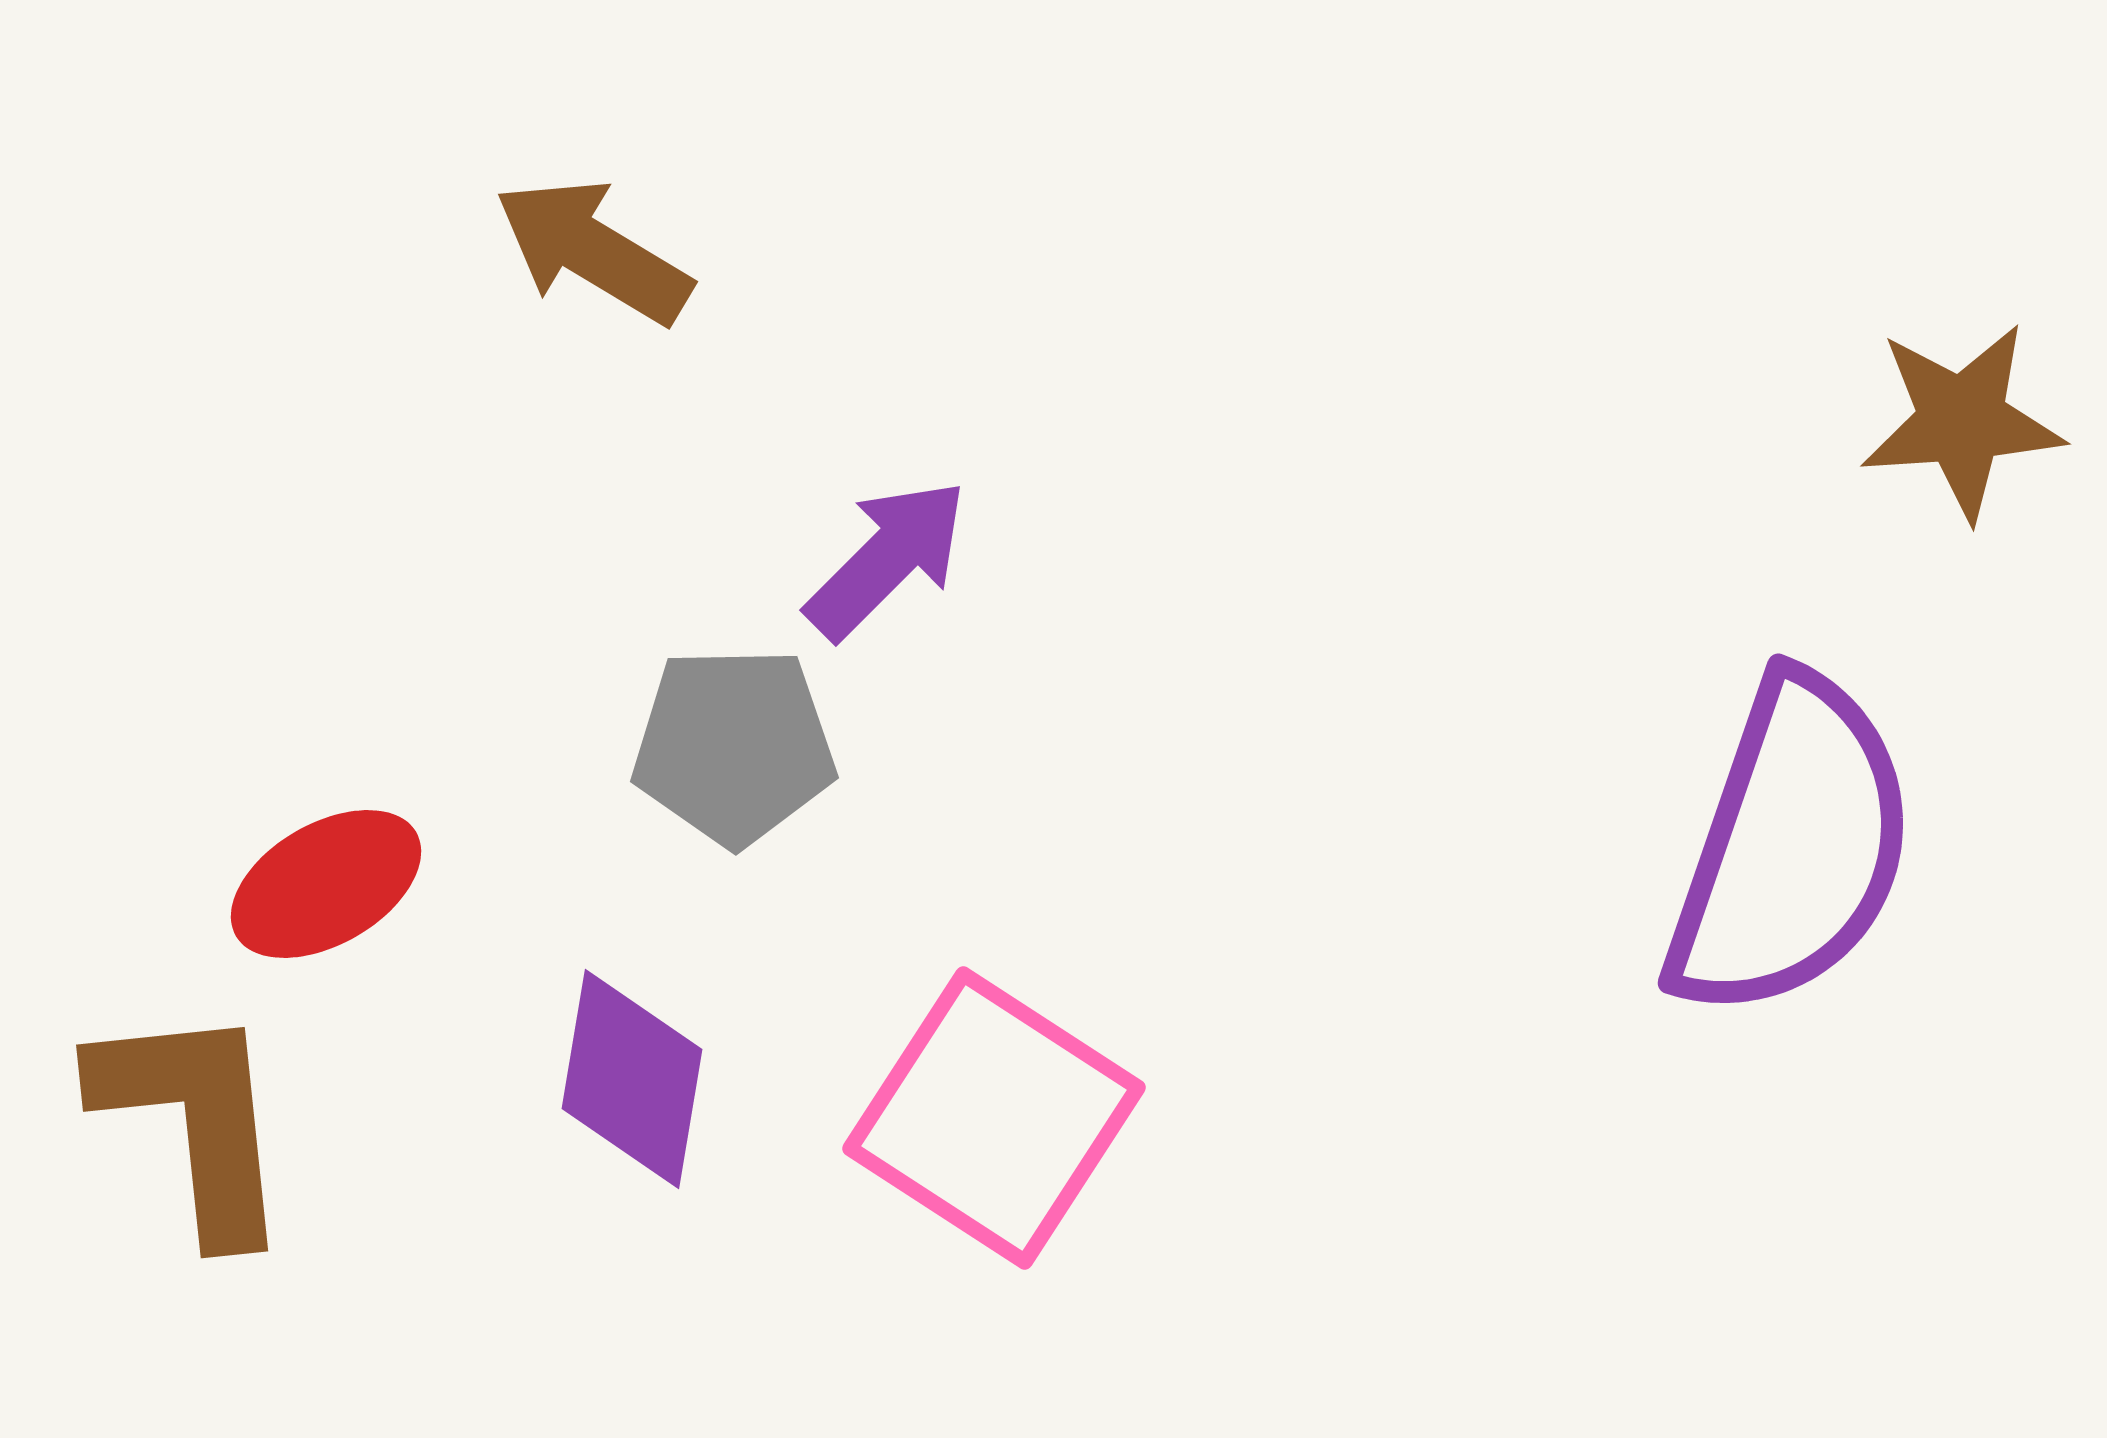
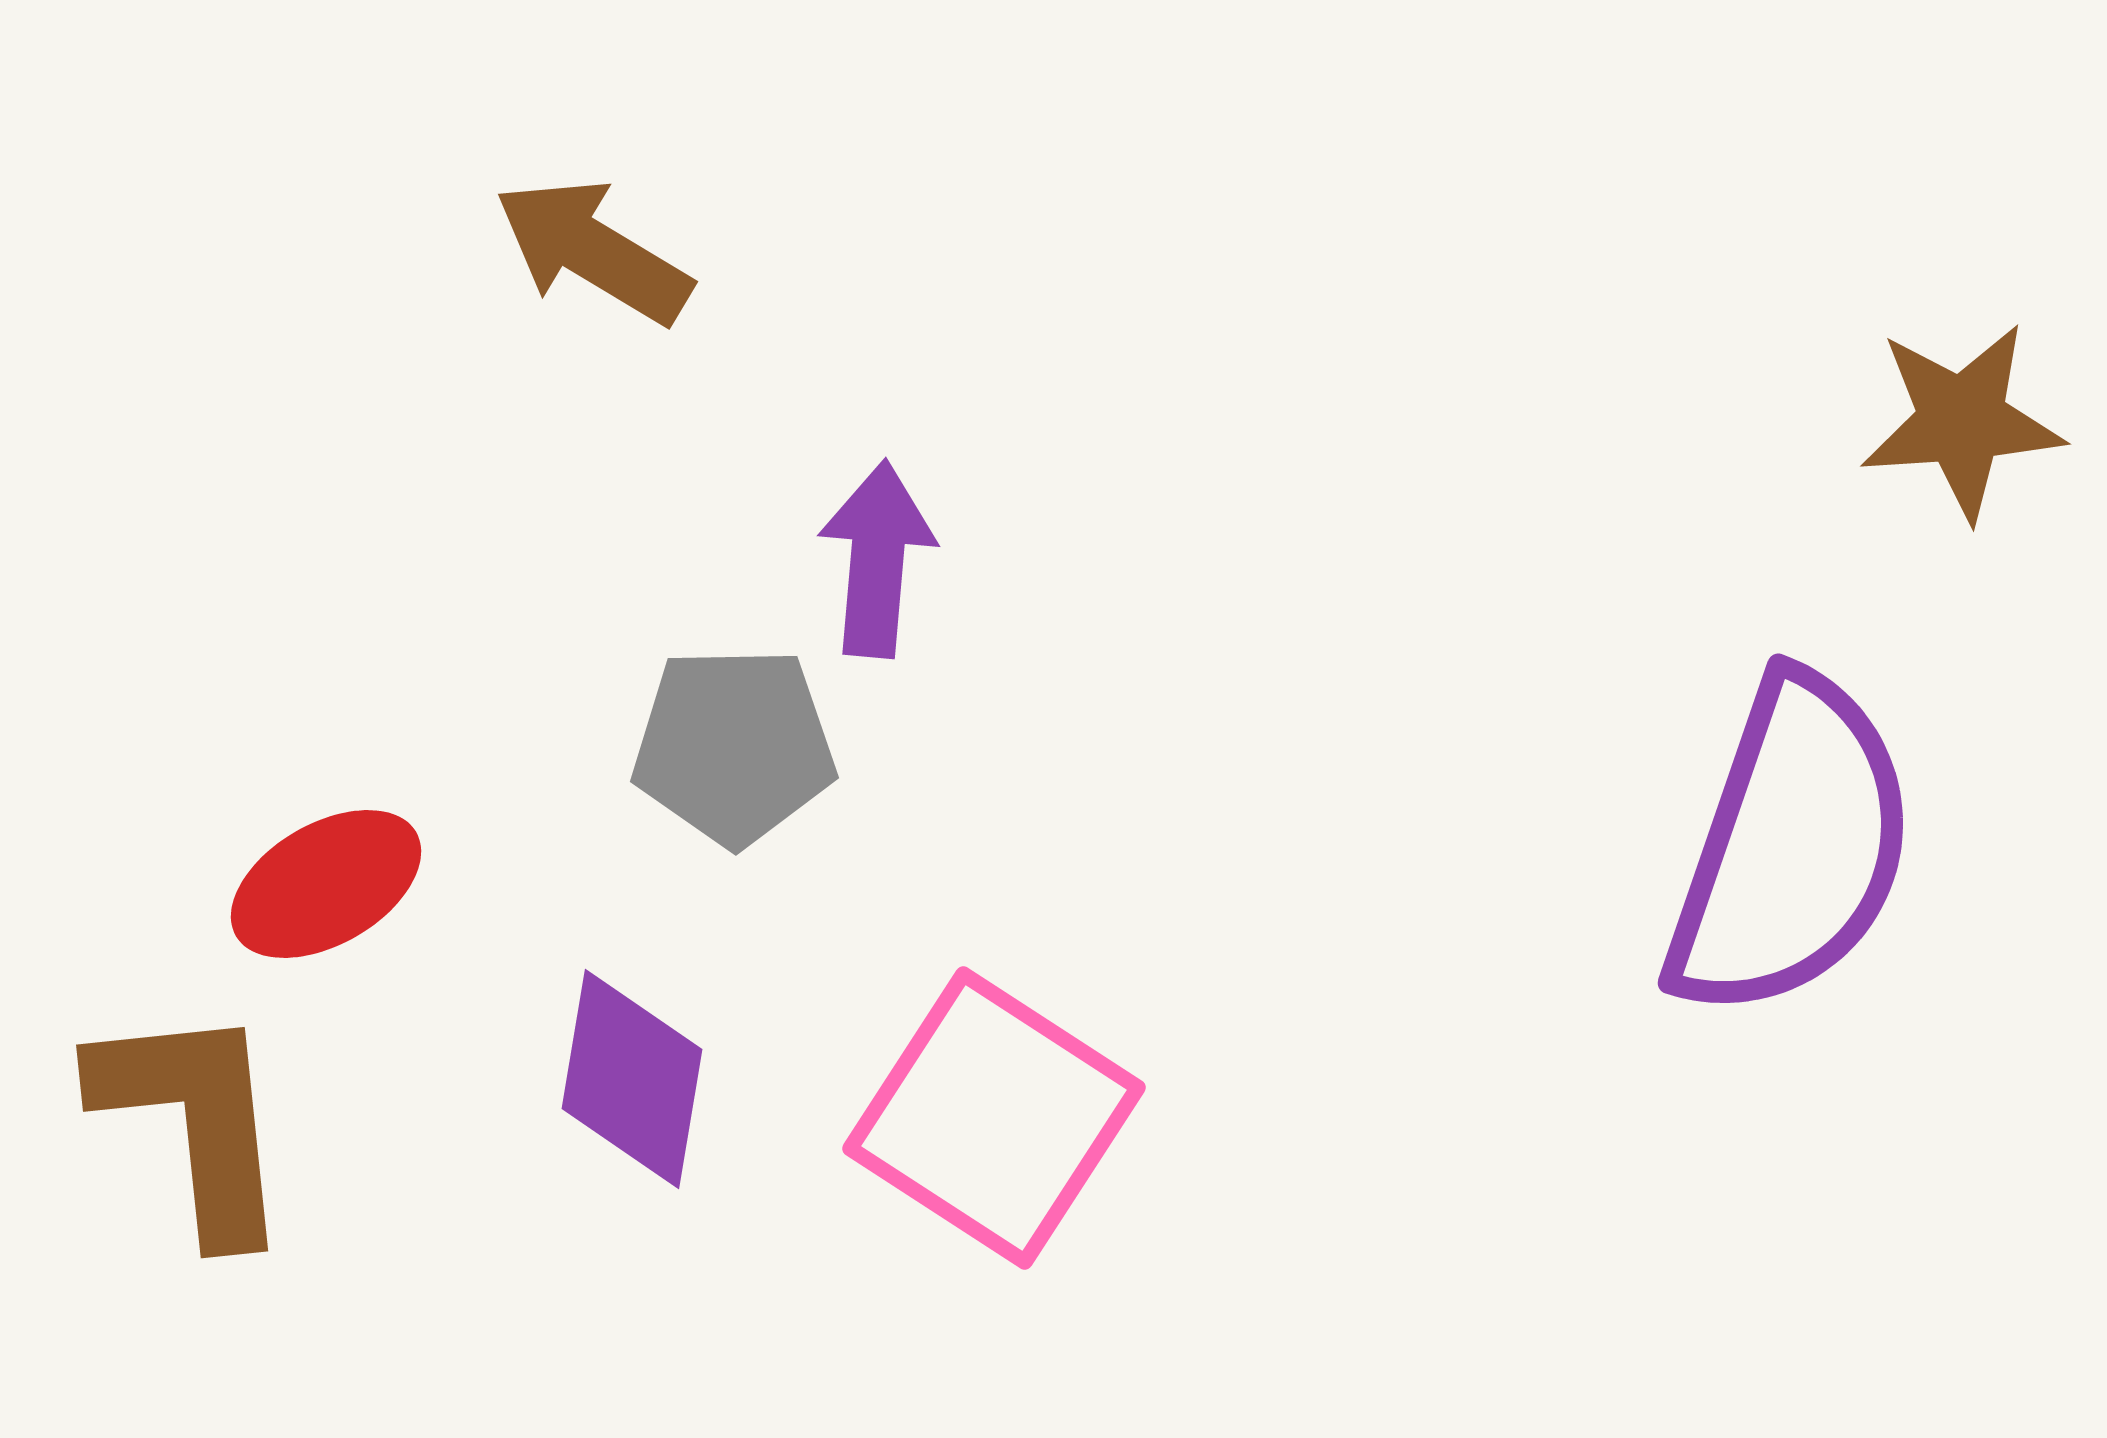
purple arrow: moved 10 px left; rotated 40 degrees counterclockwise
